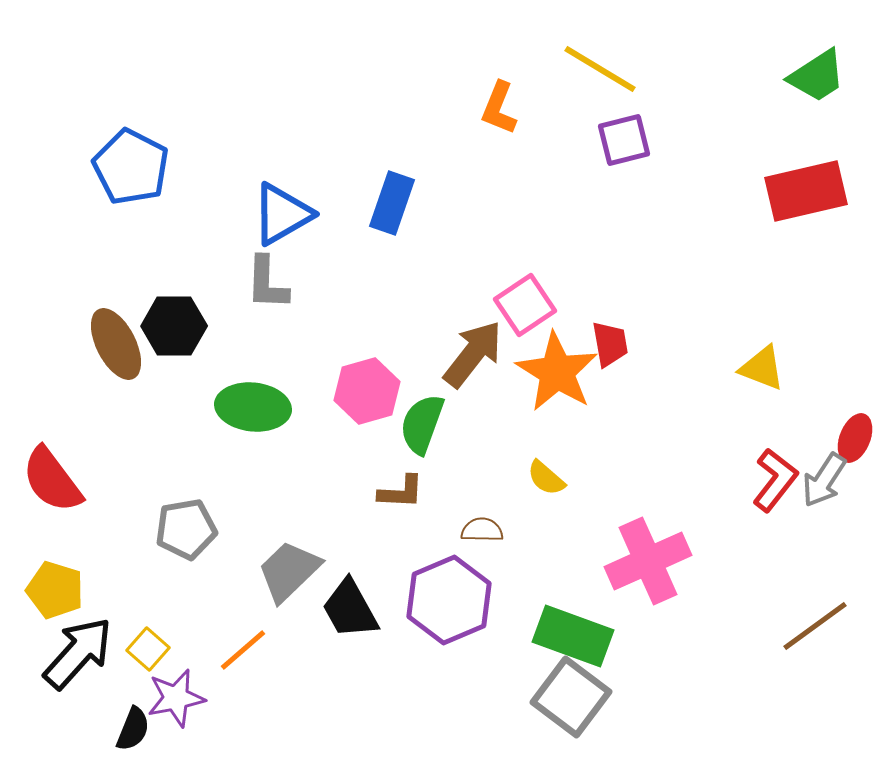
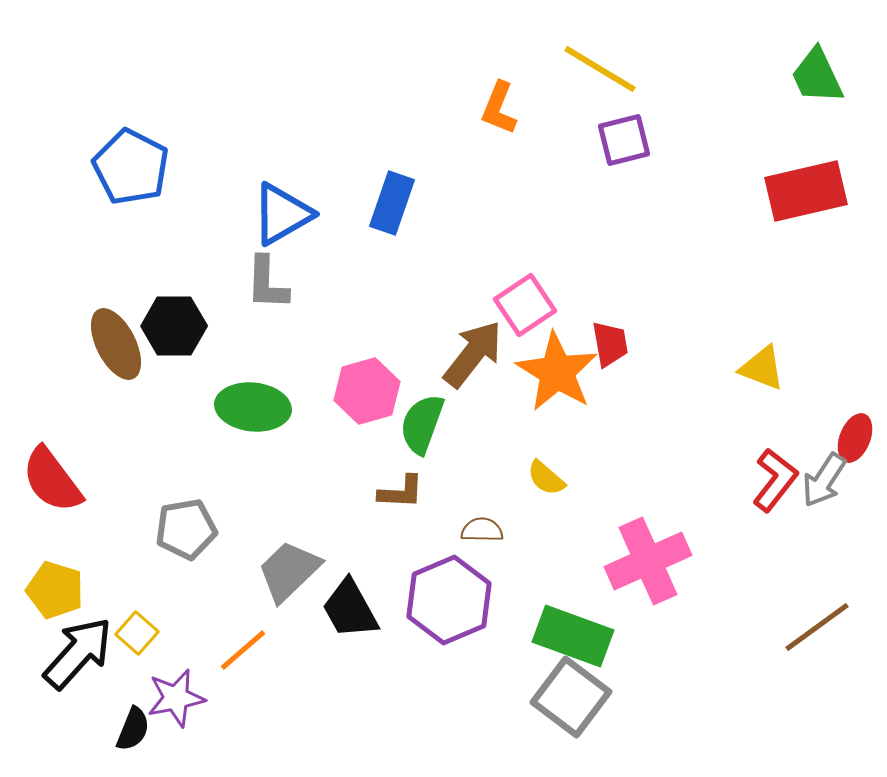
green trapezoid: rotated 98 degrees clockwise
brown line: moved 2 px right, 1 px down
yellow square: moved 11 px left, 16 px up
